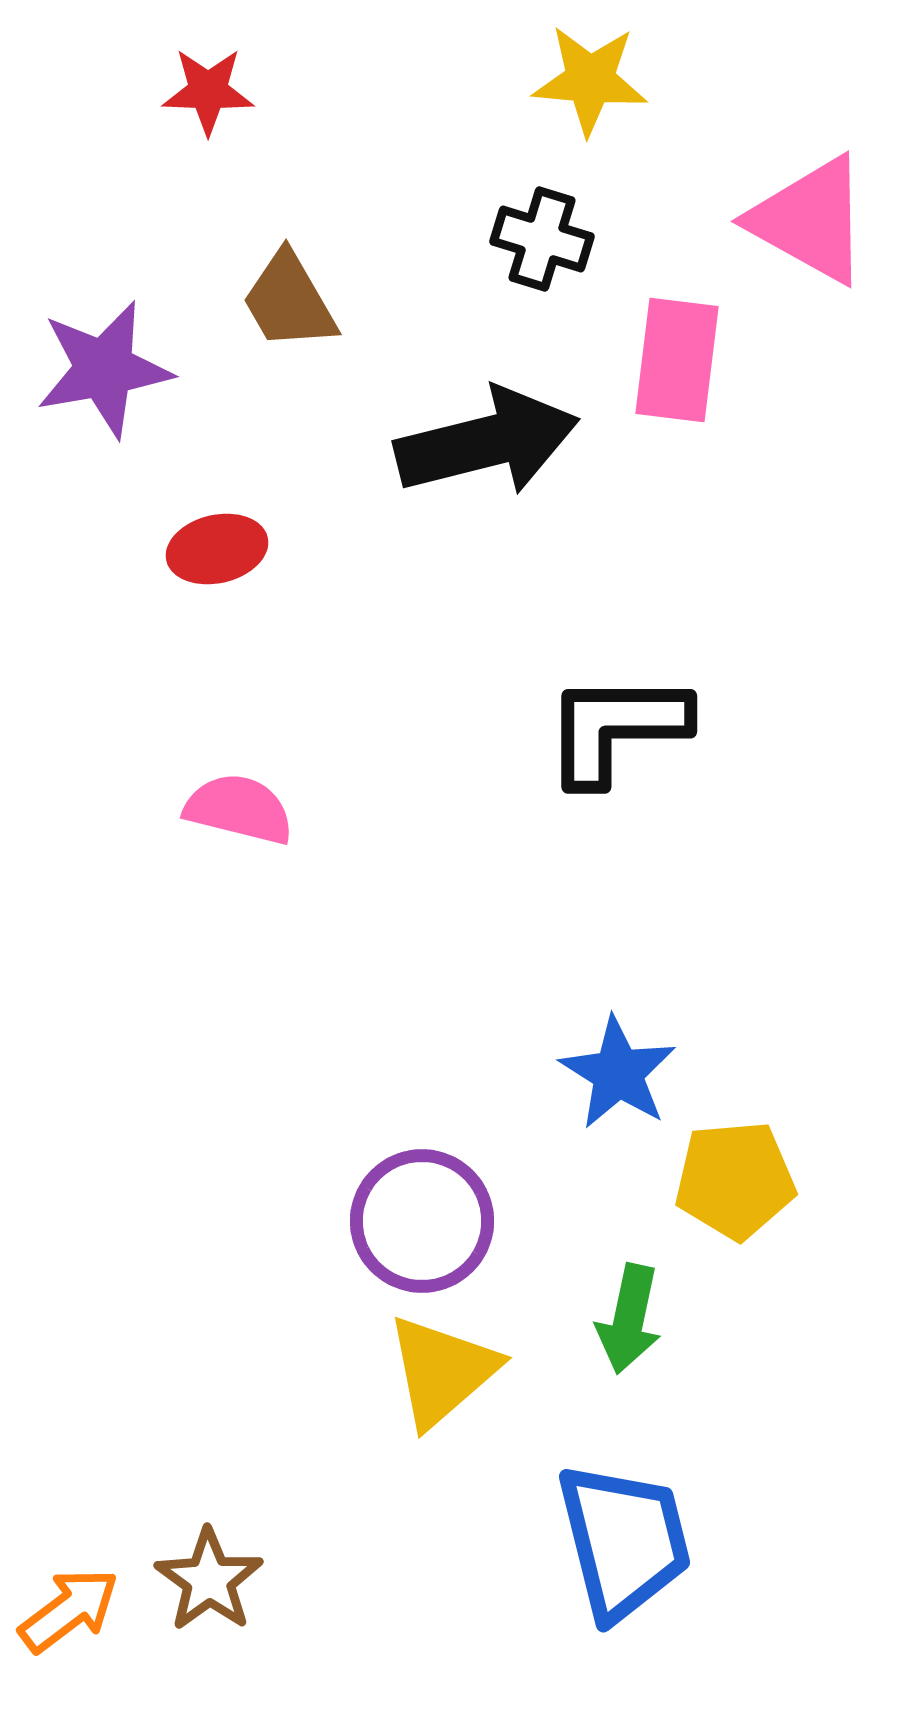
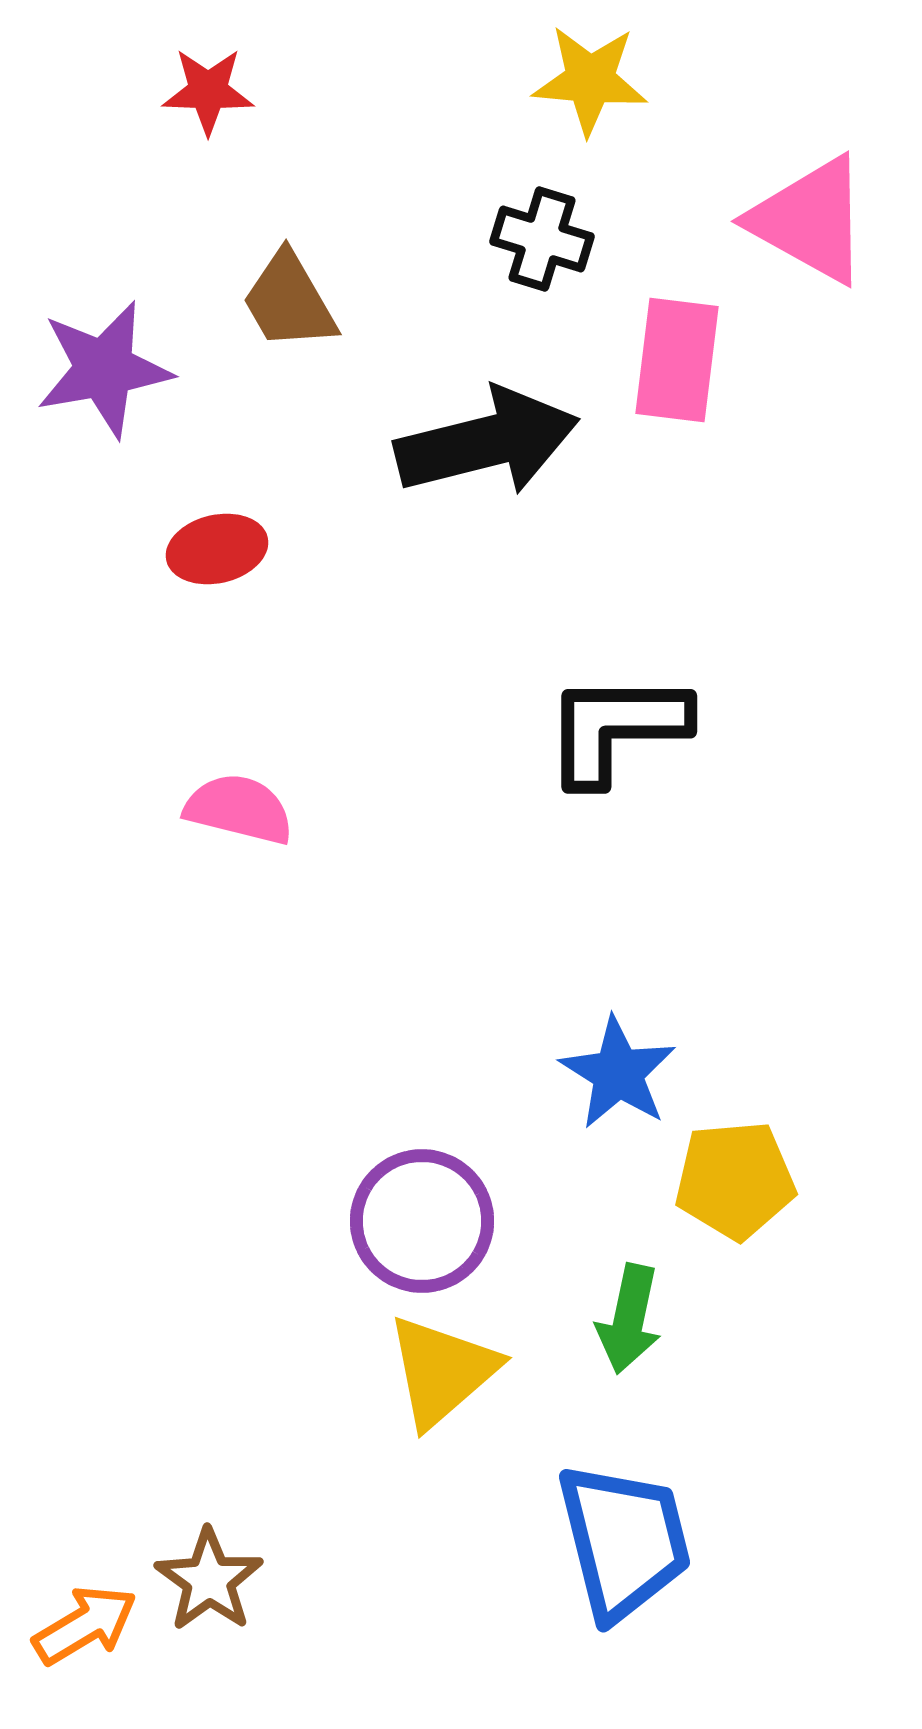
orange arrow: moved 16 px right, 15 px down; rotated 6 degrees clockwise
